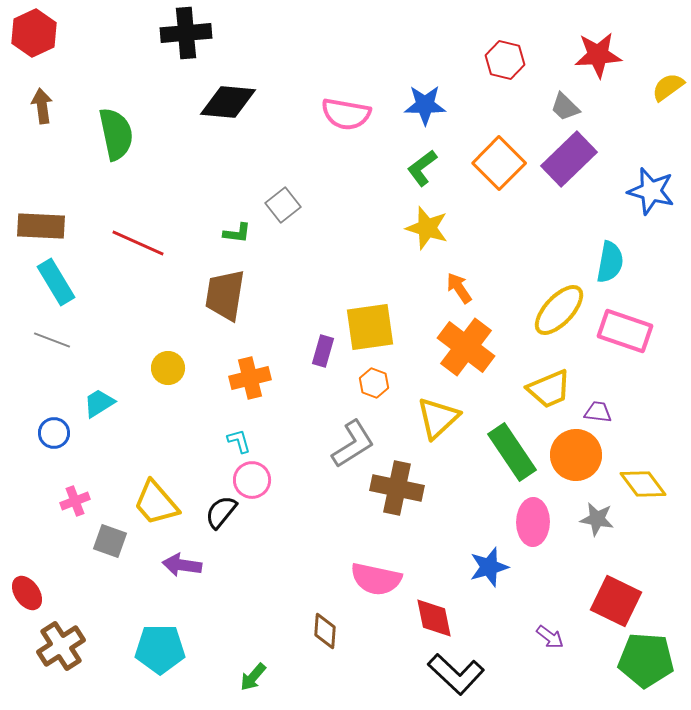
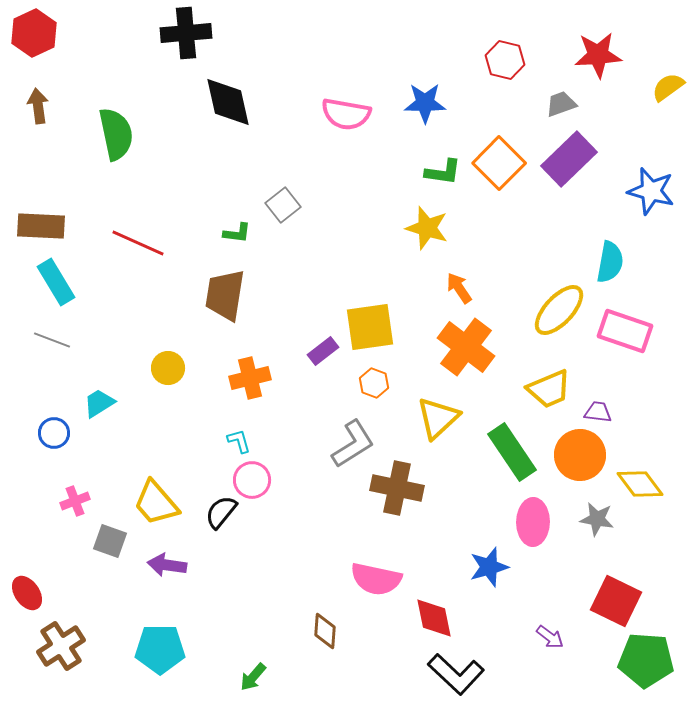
black diamond at (228, 102): rotated 72 degrees clockwise
blue star at (425, 105): moved 2 px up
brown arrow at (42, 106): moved 4 px left
gray trapezoid at (565, 107): moved 4 px left, 3 px up; rotated 116 degrees clockwise
green L-shape at (422, 168): moved 21 px right, 4 px down; rotated 135 degrees counterclockwise
purple rectangle at (323, 351): rotated 36 degrees clockwise
orange circle at (576, 455): moved 4 px right
yellow diamond at (643, 484): moved 3 px left
purple arrow at (182, 565): moved 15 px left
